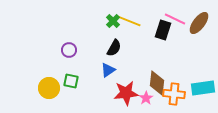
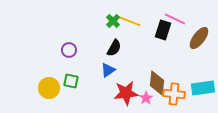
brown ellipse: moved 15 px down
